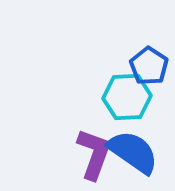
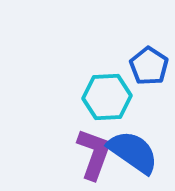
cyan hexagon: moved 20 px left
